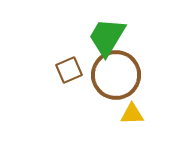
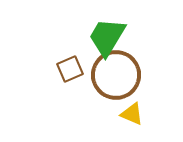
brown square: moved 1 px right, 1 px up
yellow triangle: rotated 25 degrees clockwise
